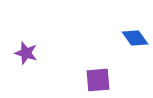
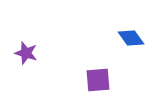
blue diamond: moved 4 px left
